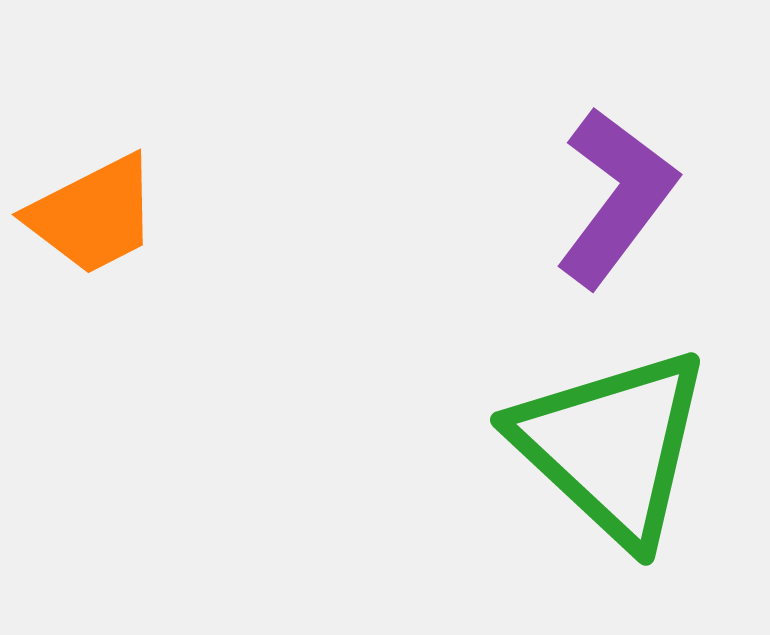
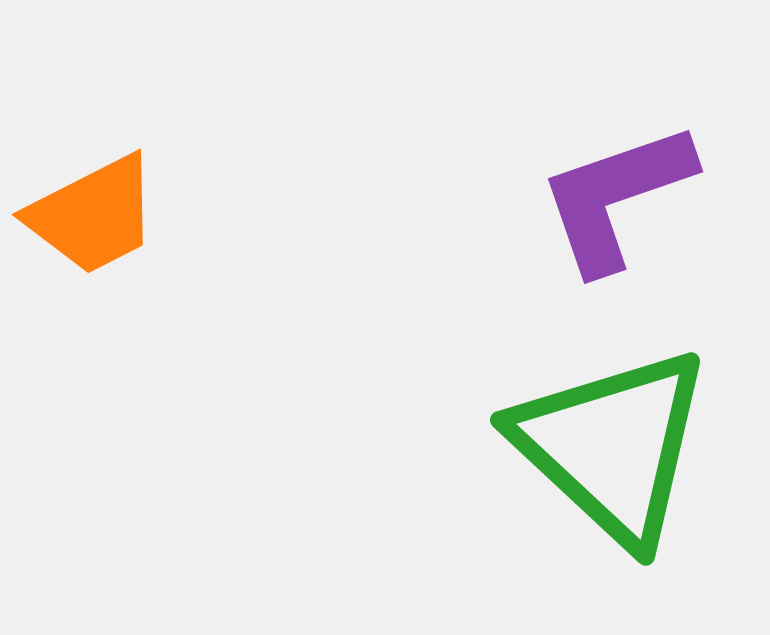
purple L-shape: rotated 146 degrees counterclockwise
